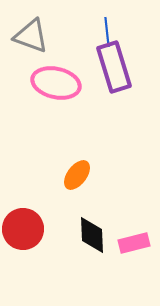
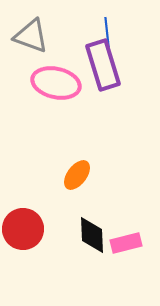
purple rectangle: moved 11 px left, 2 px up
pink rectangle: moved 8 px left
